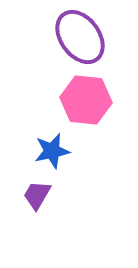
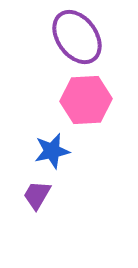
purple ellipse: moved 3 px left
pink hexagon: rotated 9 degrees counterclockwise
